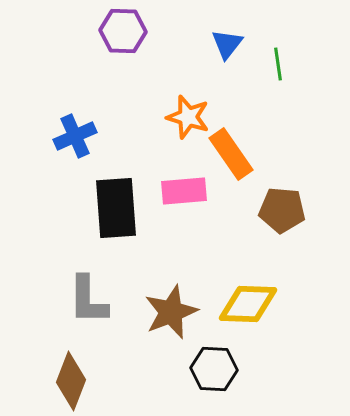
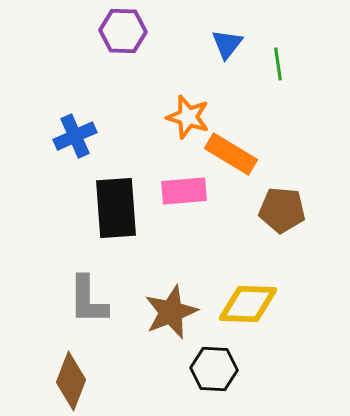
orange rectangle: rotated 24 degrees counterclockwise
